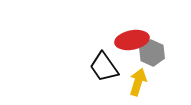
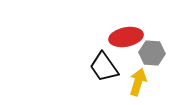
red ellipse: moved 6 px left, 3 px up
gray hexagon: rotated 20 degrees counterclockwise
